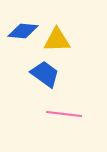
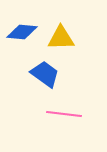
blue diamond: moved 1 px left, 1 px down
yellow triangle: moved 4 px right, 2 px up
